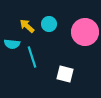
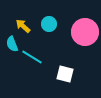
yellow arrow: moved 4 px left
cyan semicircle: rotated 63 degrees clockwise
cyan line: rotated 40 degrees counterclockwise
